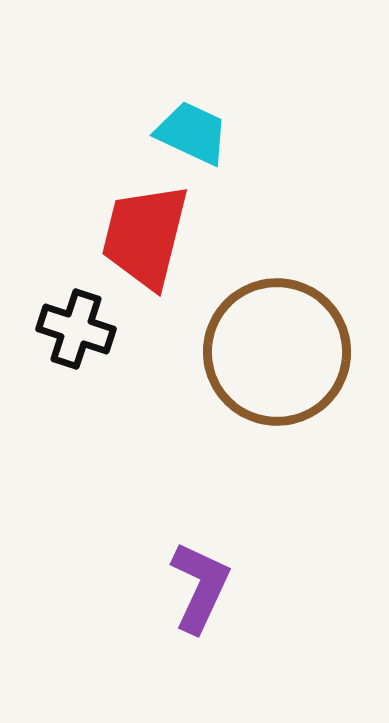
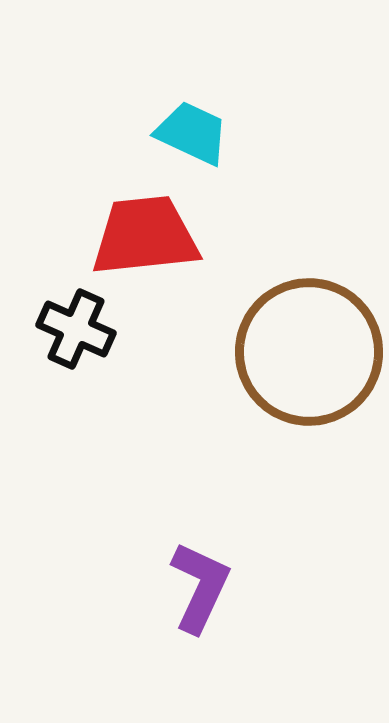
red trapezoid: rotated 70 degrees clockwise
black cross: rotated 6 degrees clockwise
brown circle: moved 32 px right
